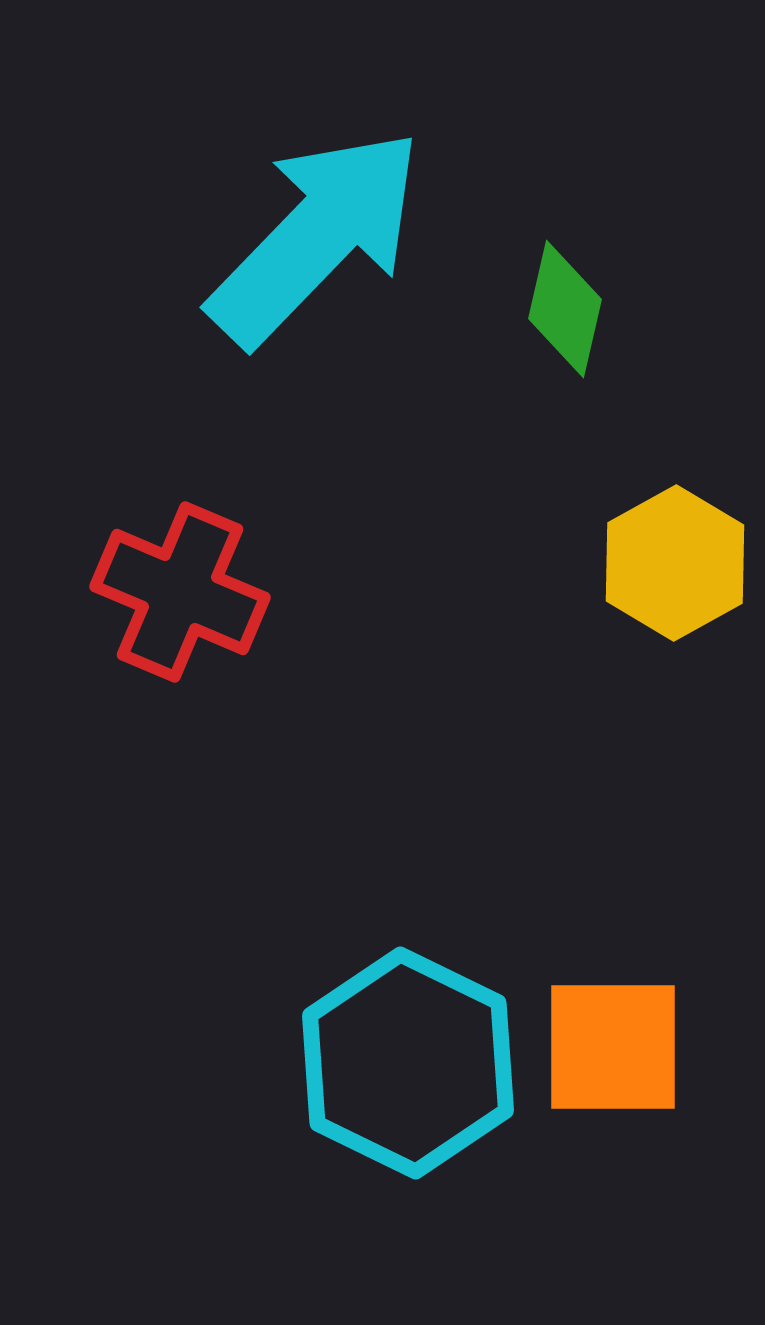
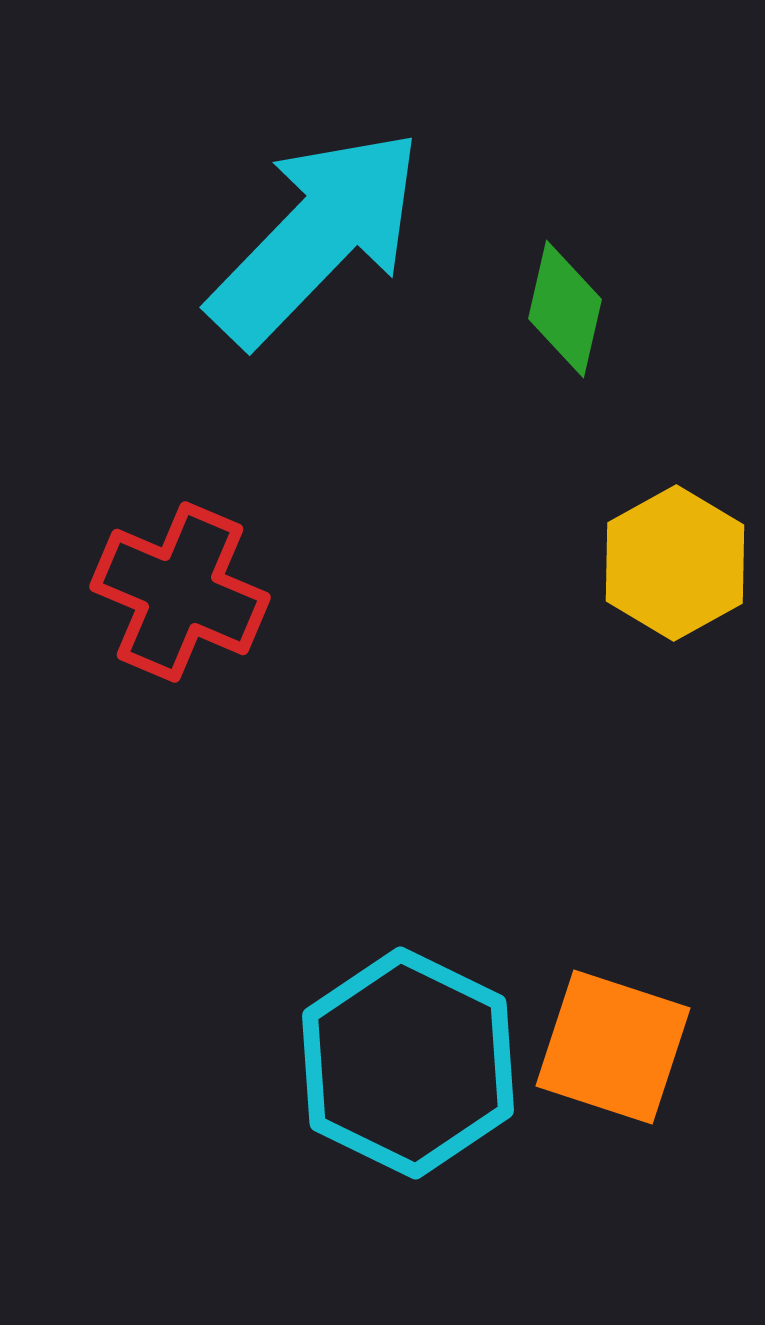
orange square: rotated 18 degrees clockwise
